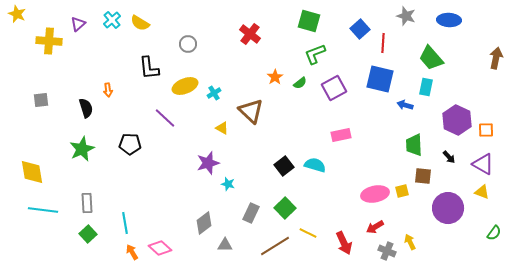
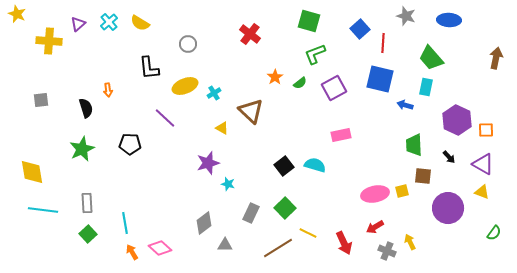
cyan cross at (112, 20): moved 3 px left, 2 px down
brown line at (275, 246): moved 3 px right, 2 px down
